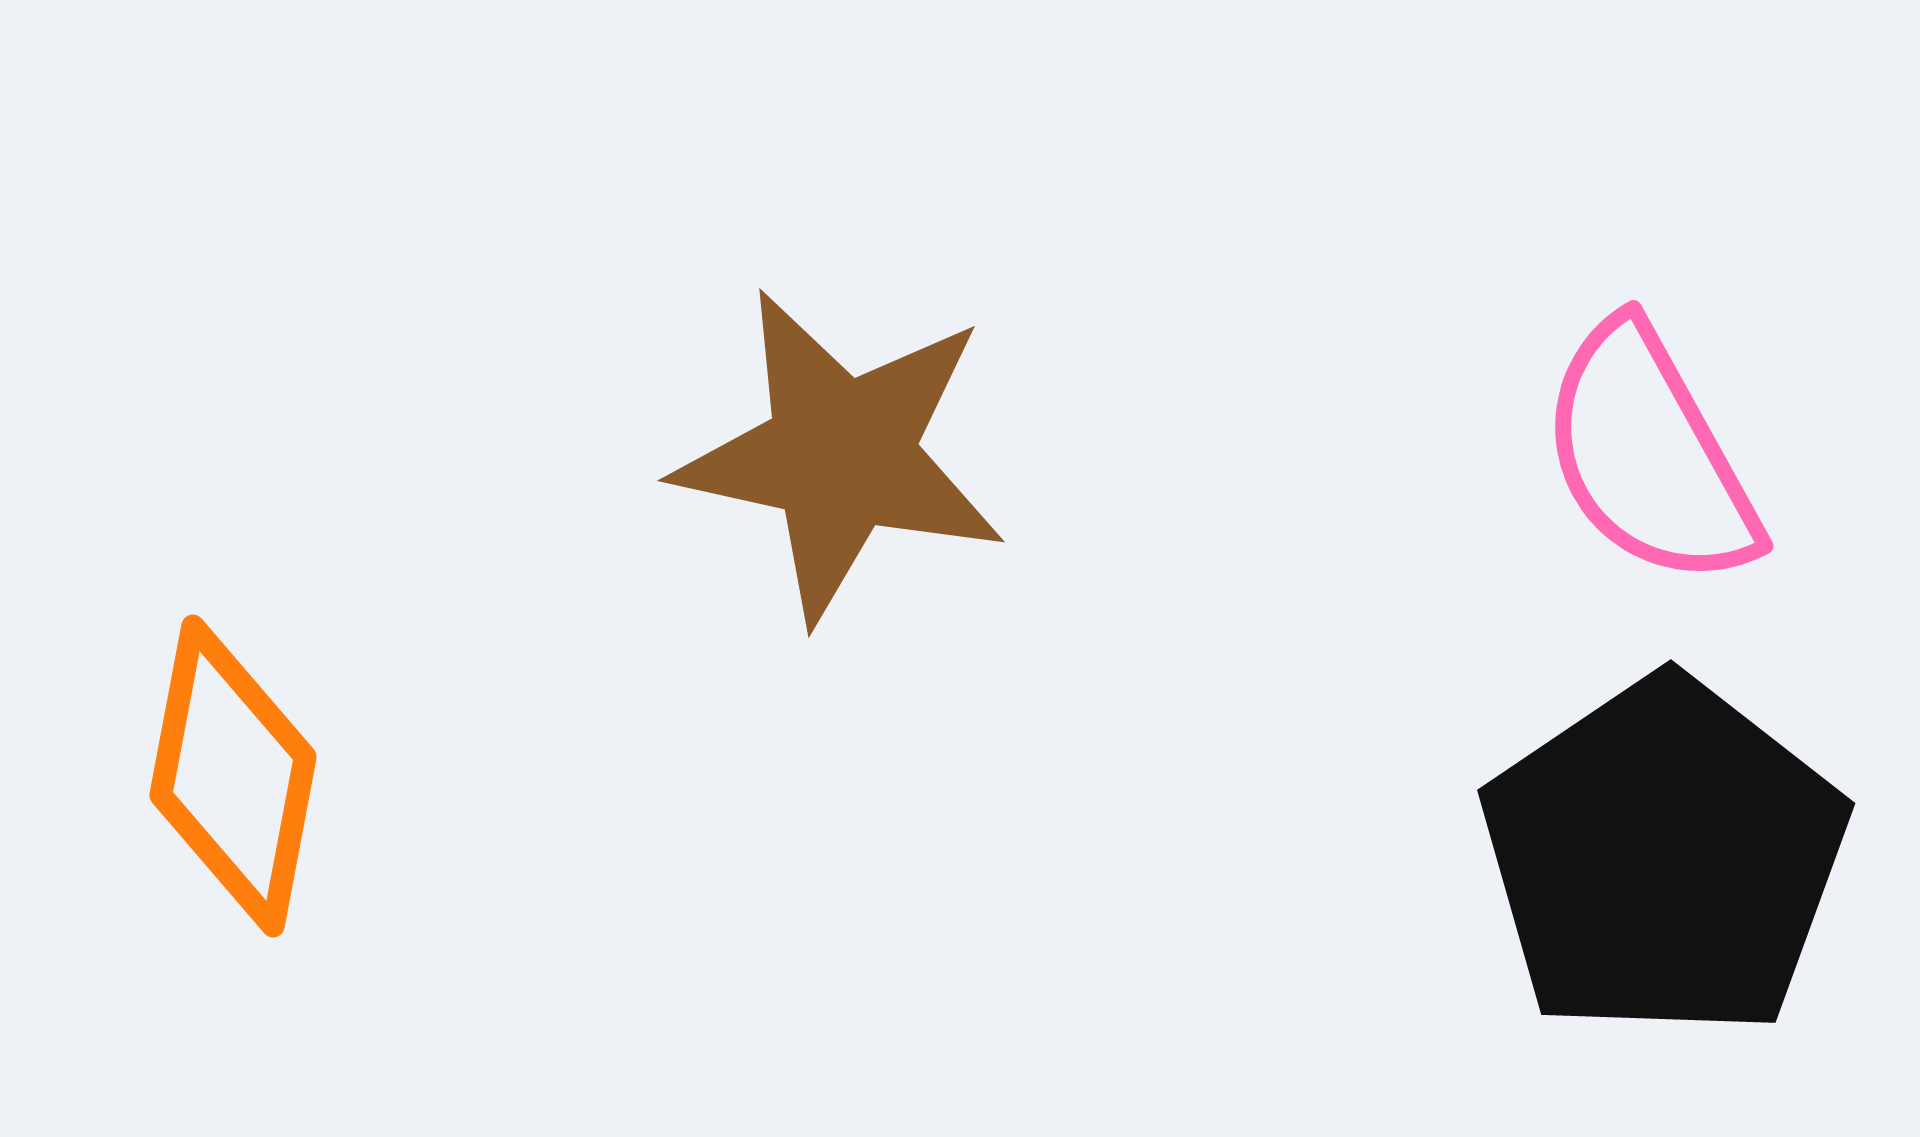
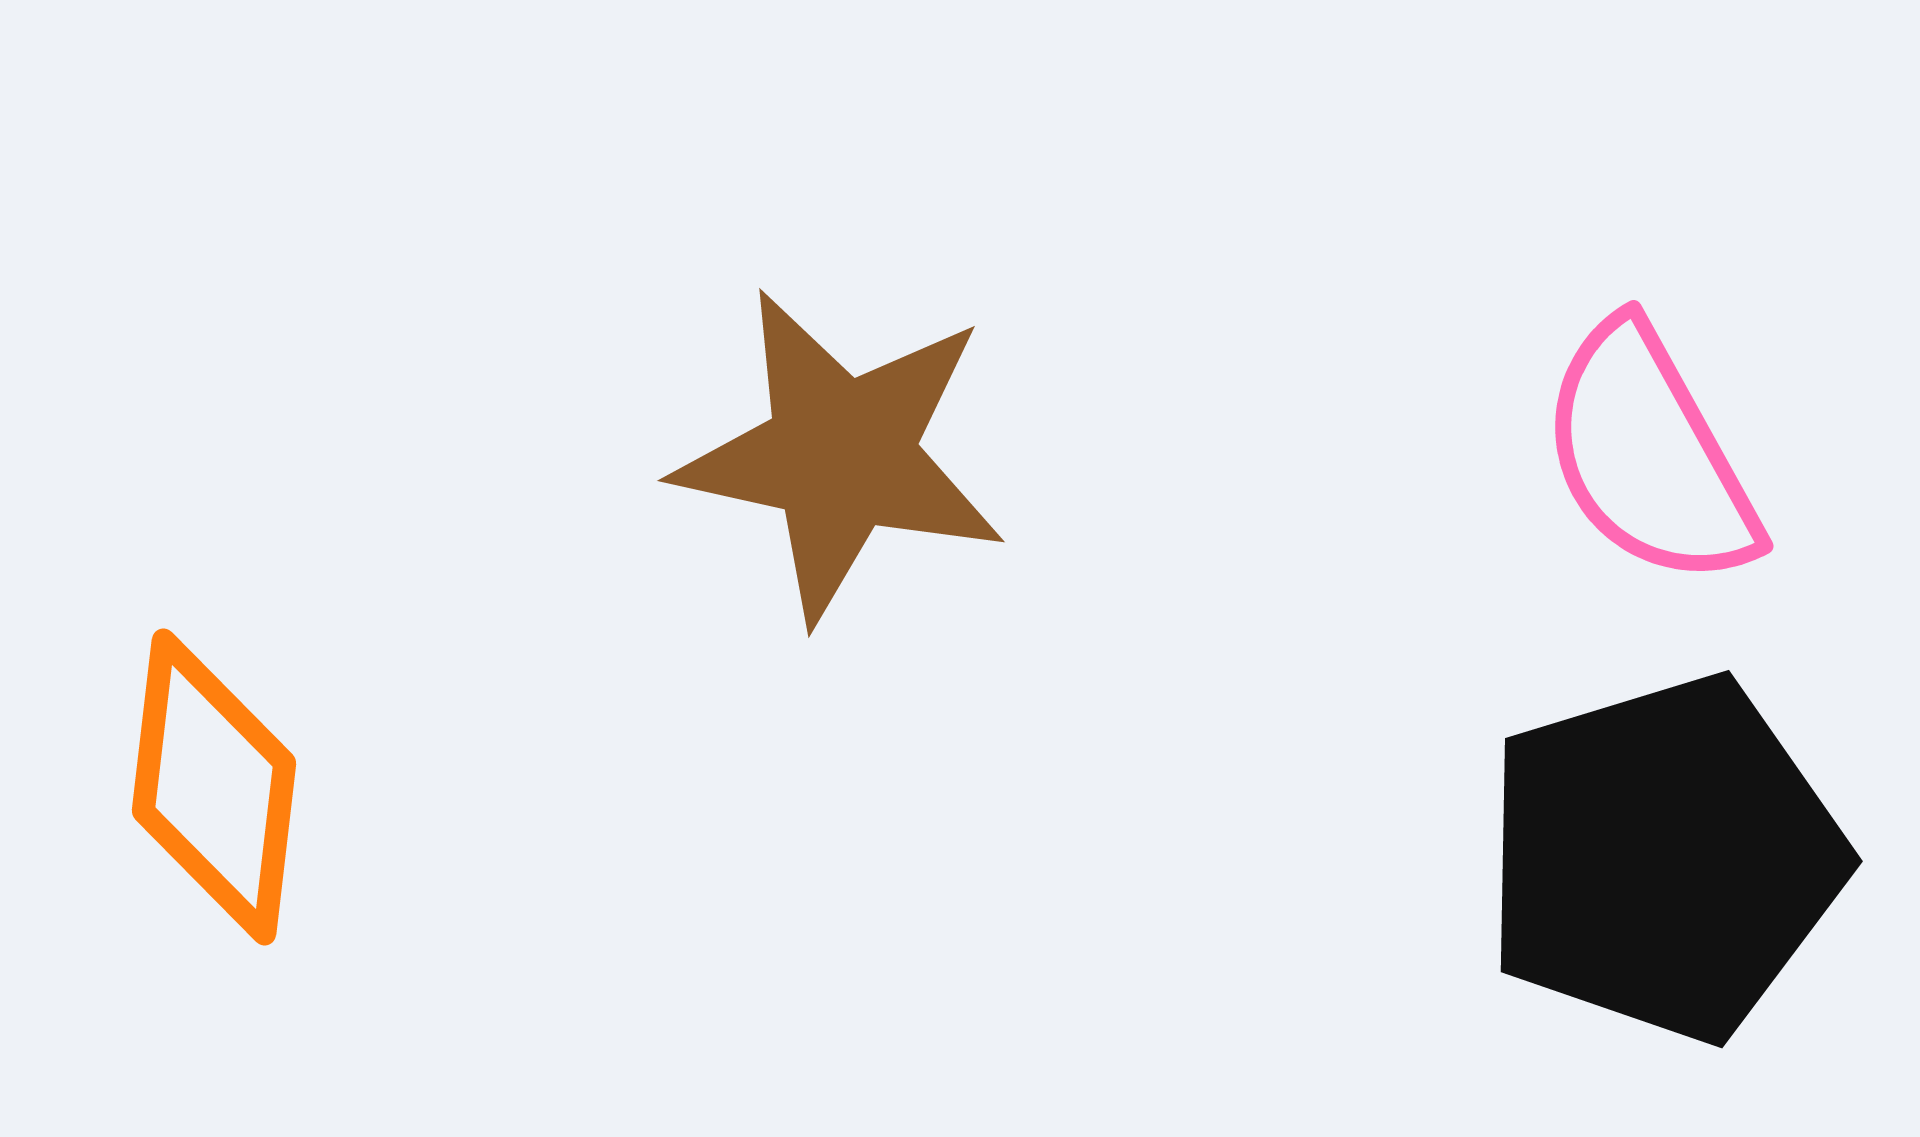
orange diamond: moved 19 px left, 11 px down; rotated 4 degrees counterclockwise
black pentagon: rotated 17 degrees clockwise
